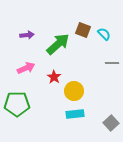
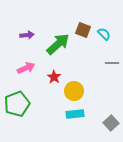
green pentagon: rotated 20 degrees counterclockwise
